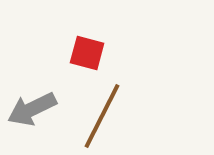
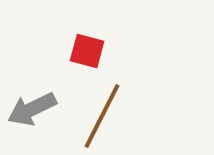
red square: moved 2 px up
